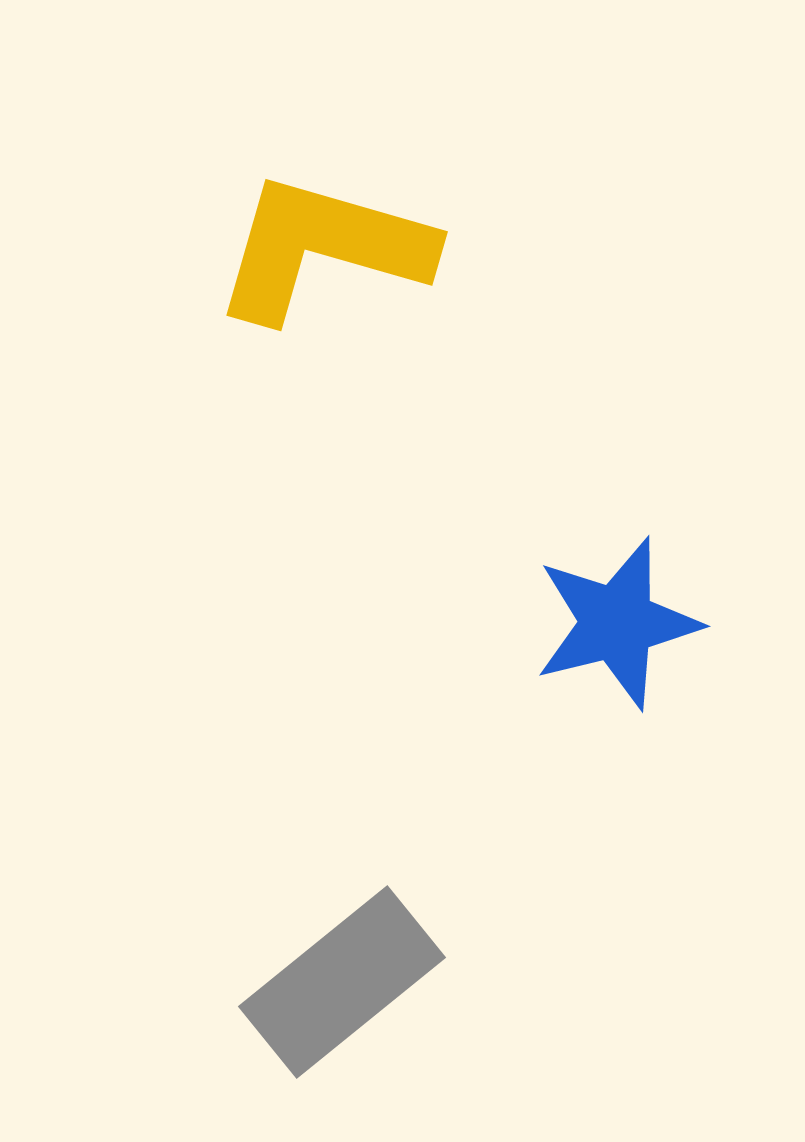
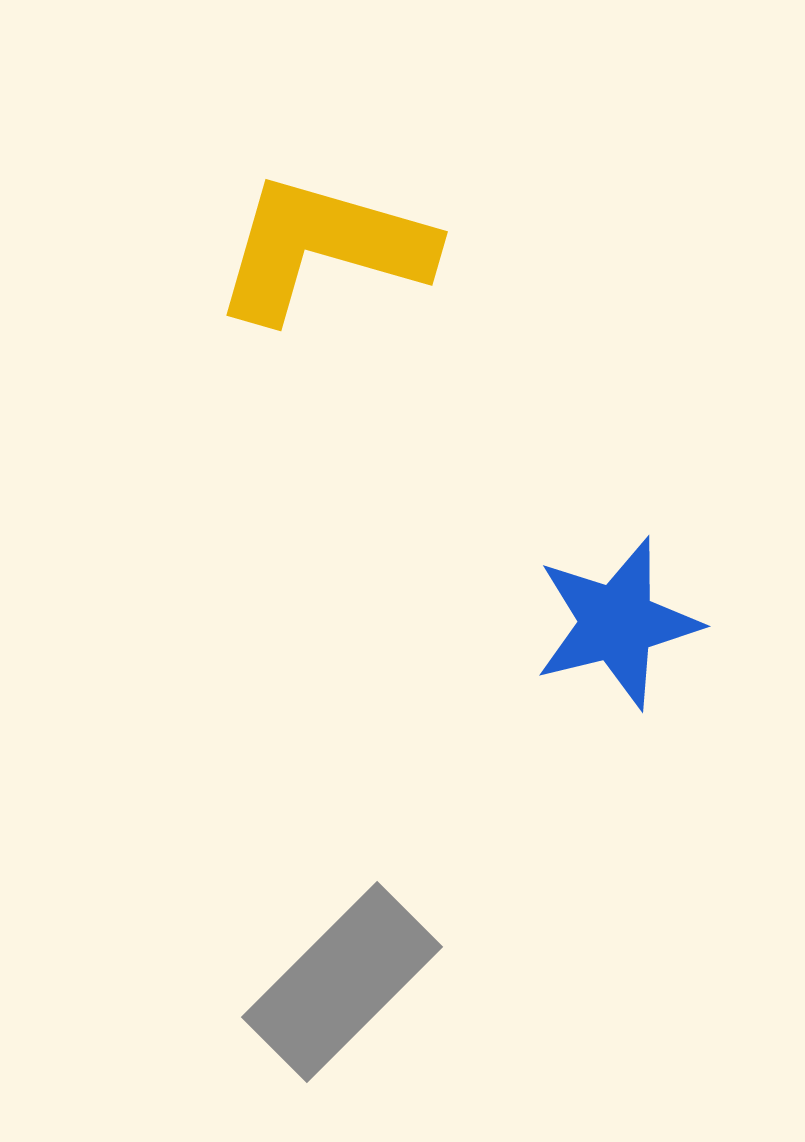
gray rectangle: rotated 6 degrees counterclockwise
